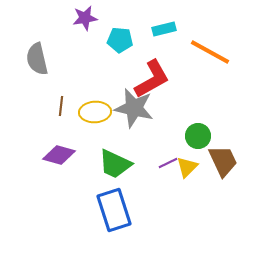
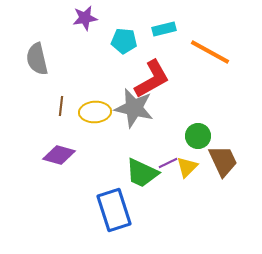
cyan pentagon: moved 4 px right, 1 px down
green trapezoid: moved 27 px right, 9 px down
